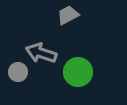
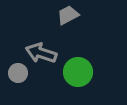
gray circle: moved 1 px down
